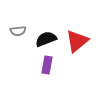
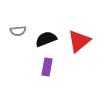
red triangle: moved 2 px right
purple rectangle: moved 2 px down
